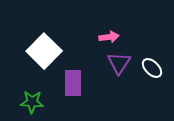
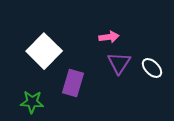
purple rectangle: rotated 16 degrees clockwise
